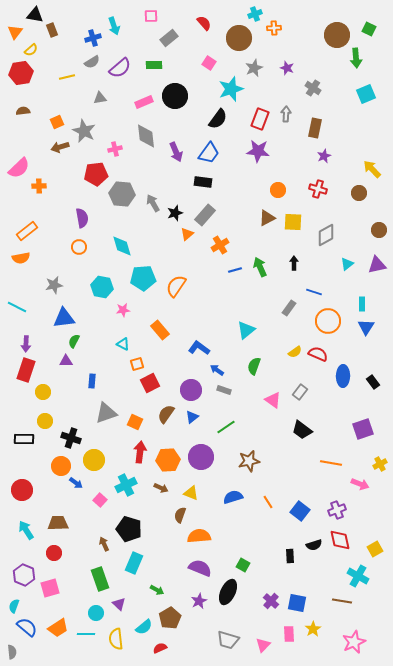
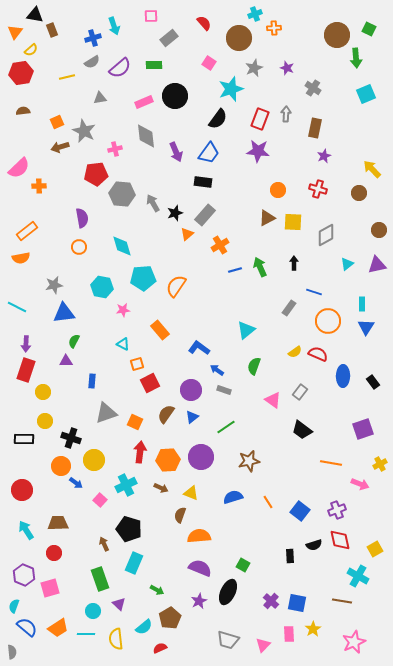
blue triangle at (64, 318): moved 5 px up
cyan circle at (96, 613): moved 3 px left, 2 px up
